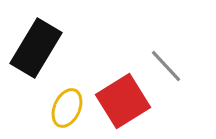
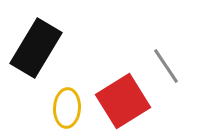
gray line: rotated 9 degrees clockwise
yellow ellipse: rotated 21 degrees counterclockwise
